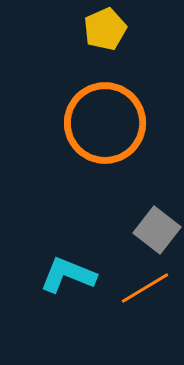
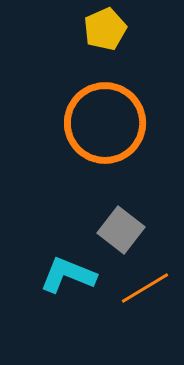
gray square: moved 36 px left
